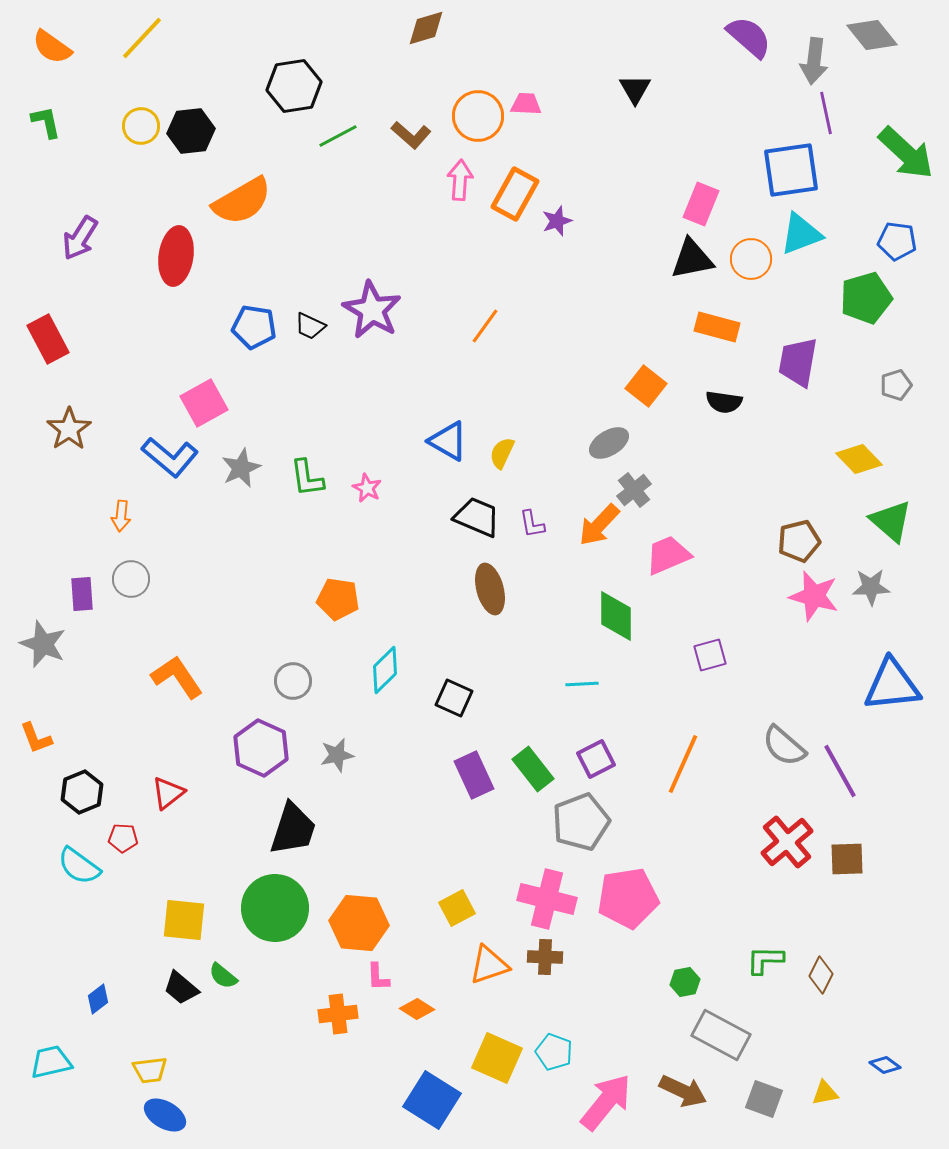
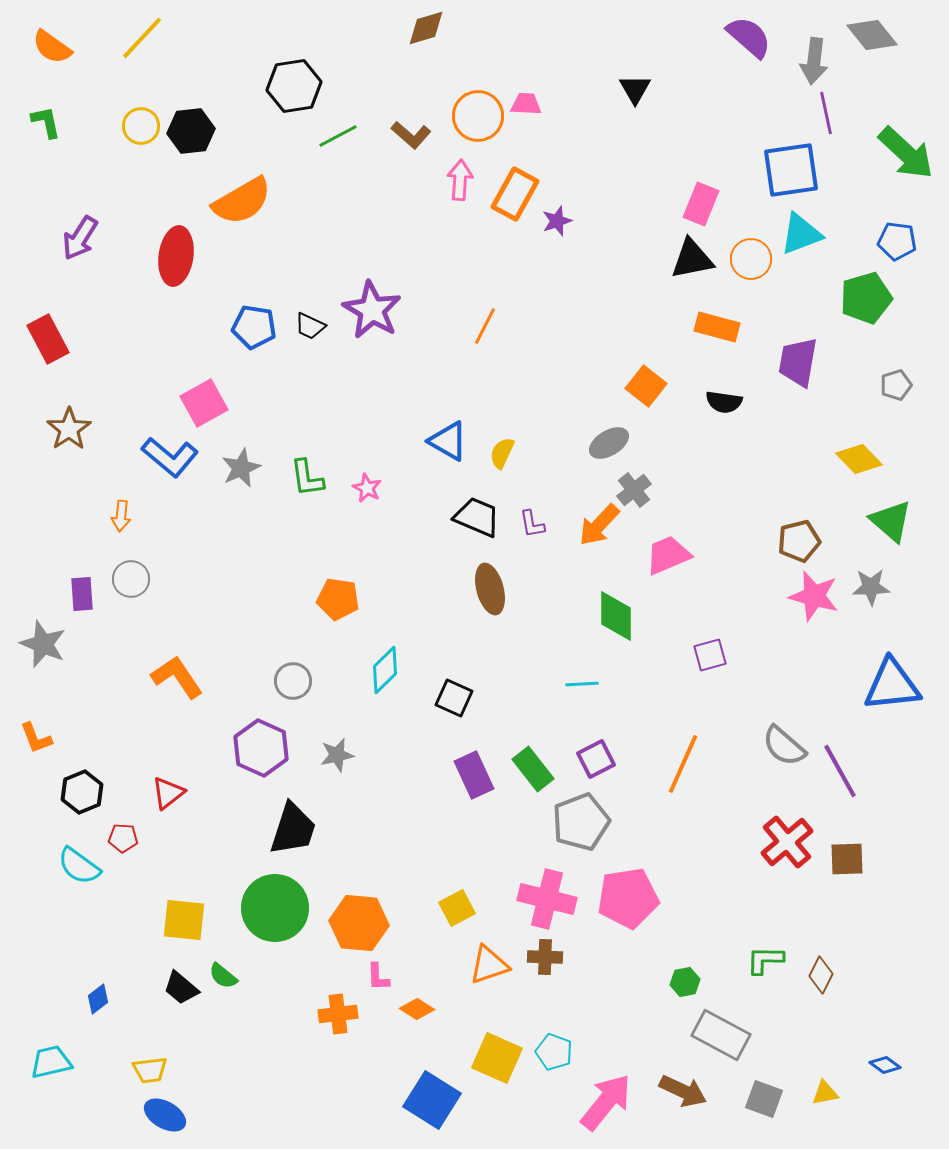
orange line at (485, 326): rotated 9 degrees counterclockwise
